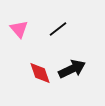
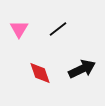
pink triangle: rotated 12 degrees clockwise
black arrow: moved 10 px right
